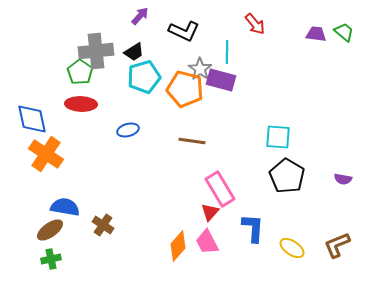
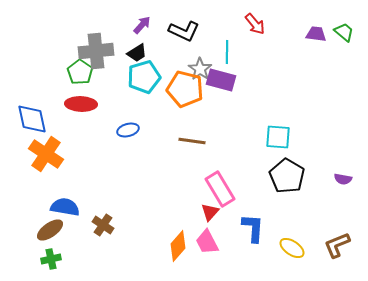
purple arrow: moved 2 px right, 9 px down
black trapezoid: moved 3 px right, 1 px down
